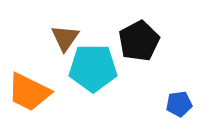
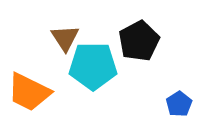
brown triangle: rotated 8 degrees counterclockwise
cyan pentagon: moved 2 px up
blue pentagon: rotated 25 degrees counterclockwise
